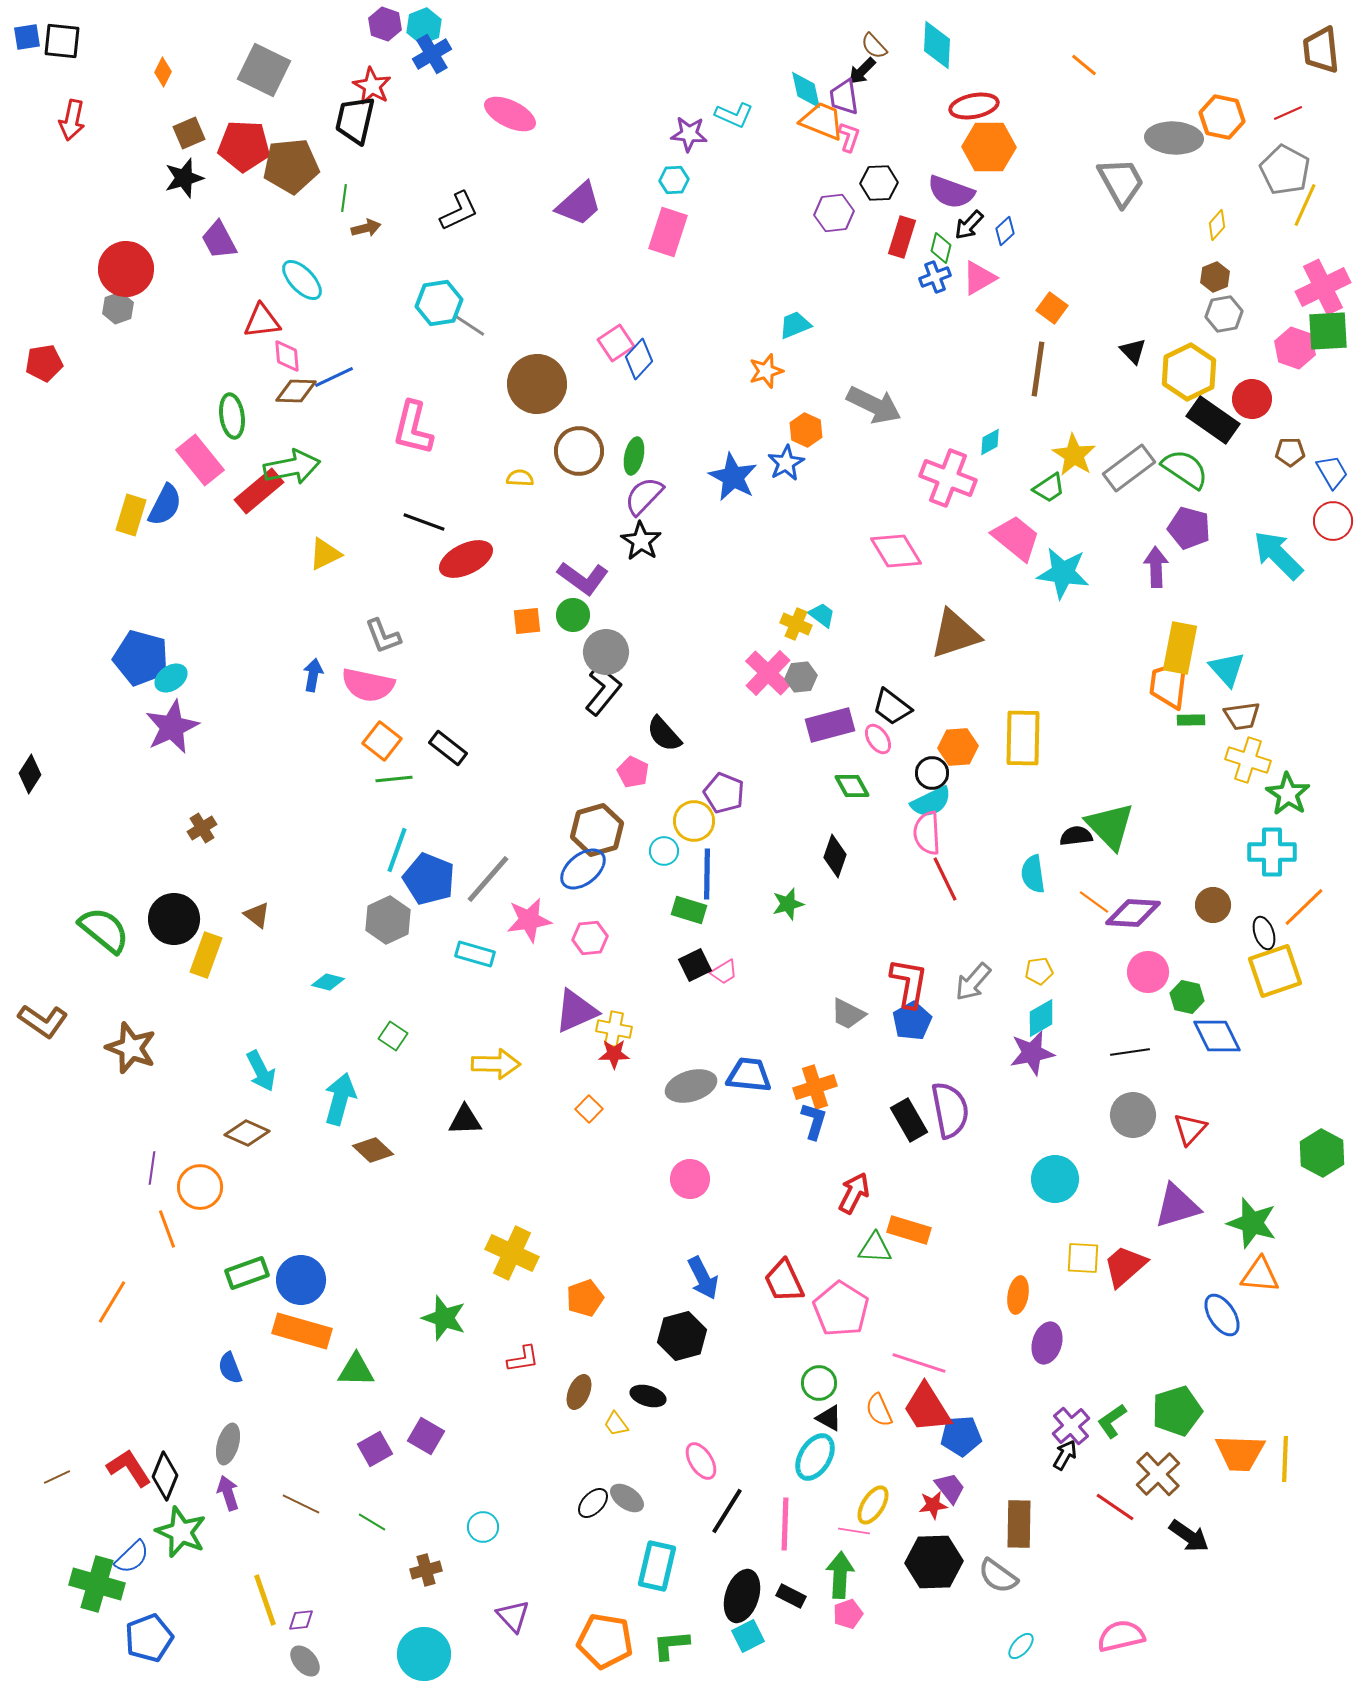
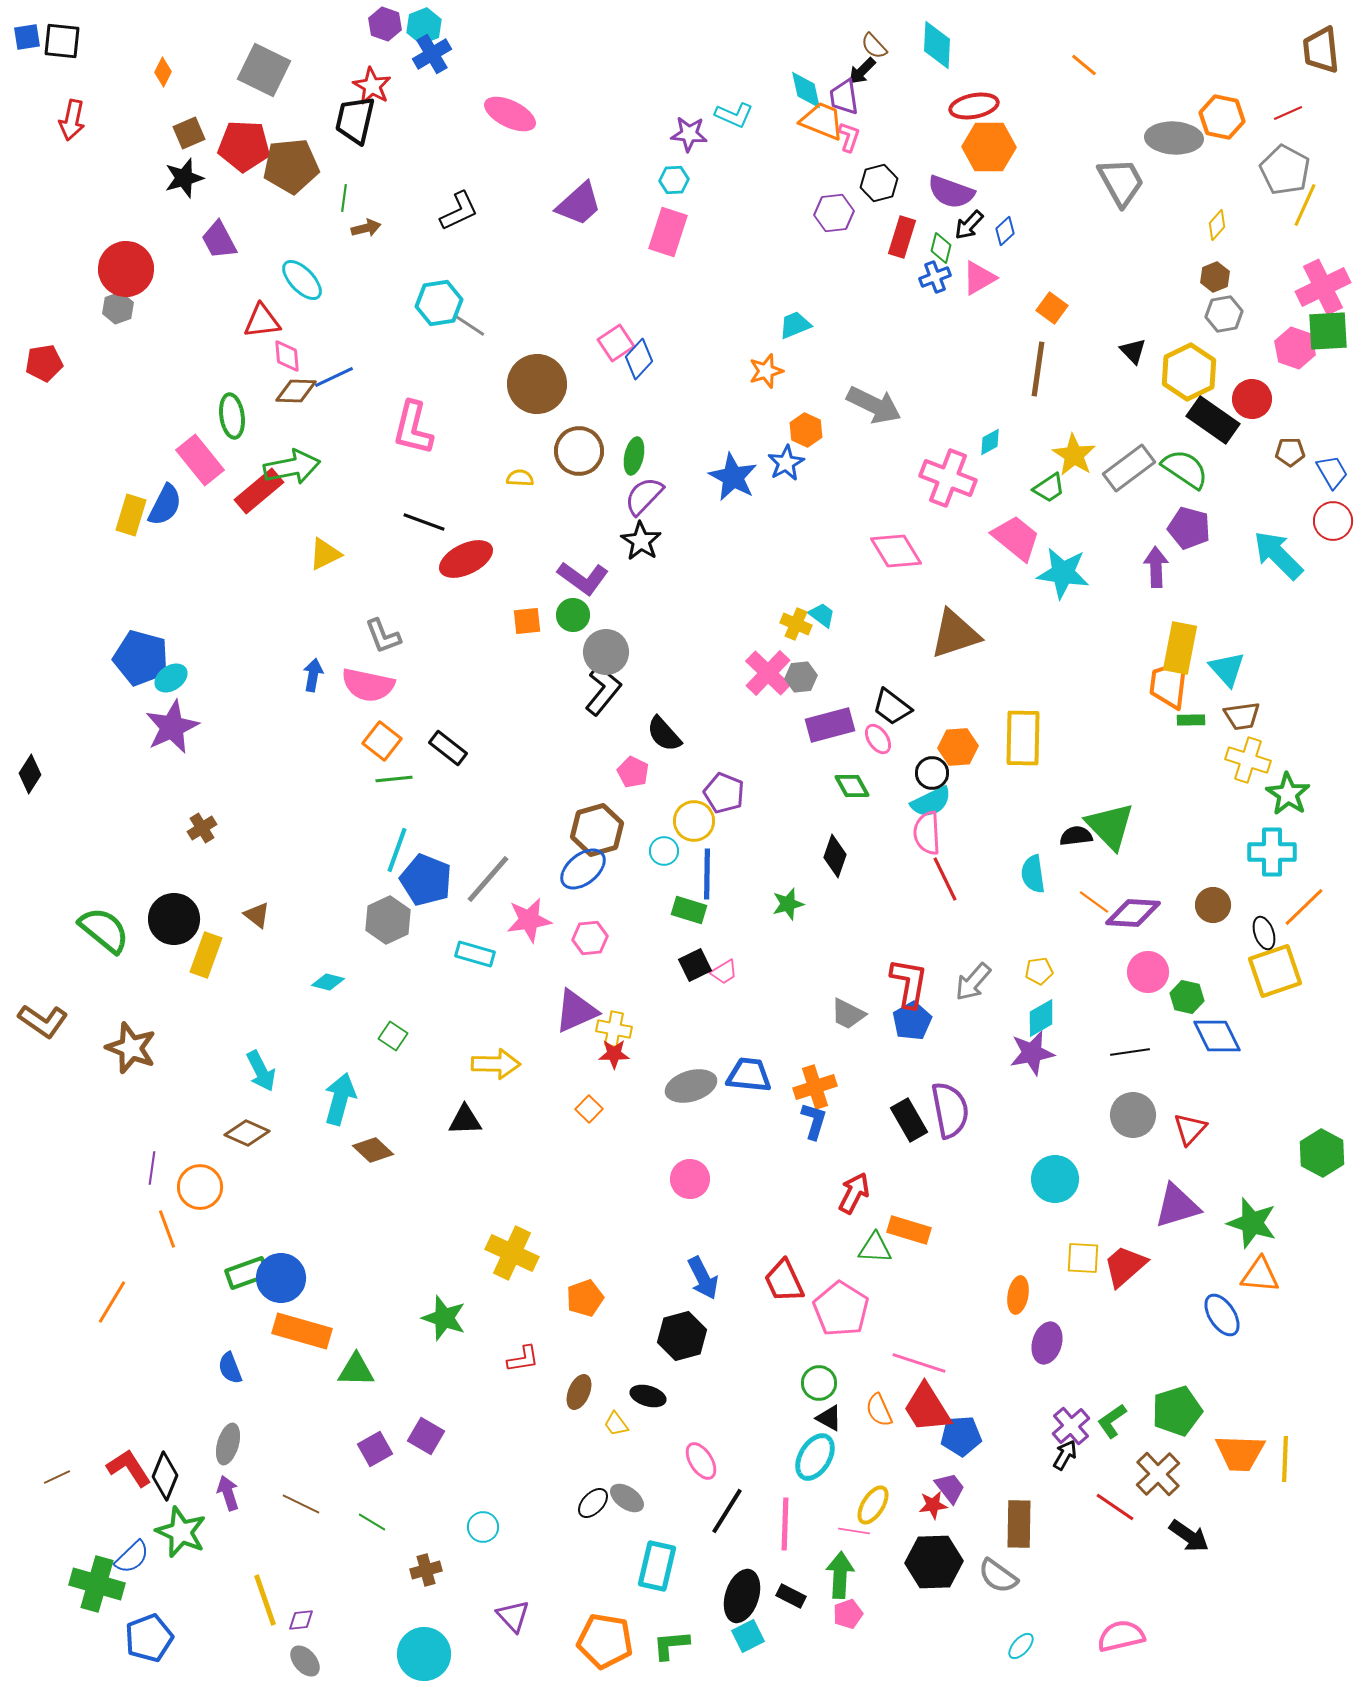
black hexagon at (879, 183): rotated 12 degrees counterclockwise
blue pentagon at (429, 879): moved 3 px left, 1 px down
blue circle at (301, 1280): moved 20 px left, 2 px up
